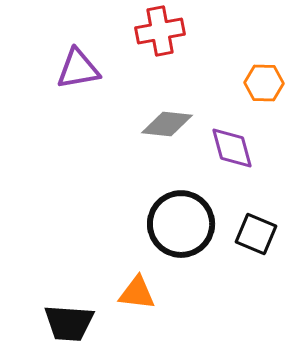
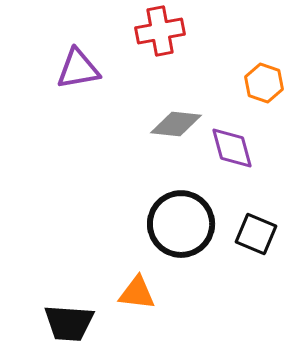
orange hexagon: rotated 18 degrees clockwise
gray diamond: moved 9 px right
